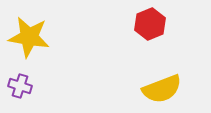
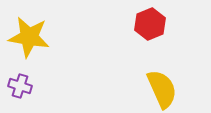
yellow semicircle: rotated 93 degrees counterclockwise
